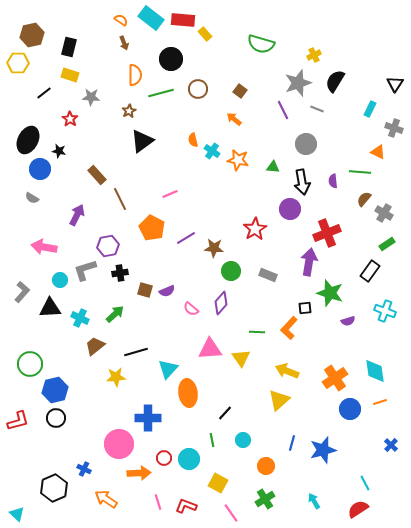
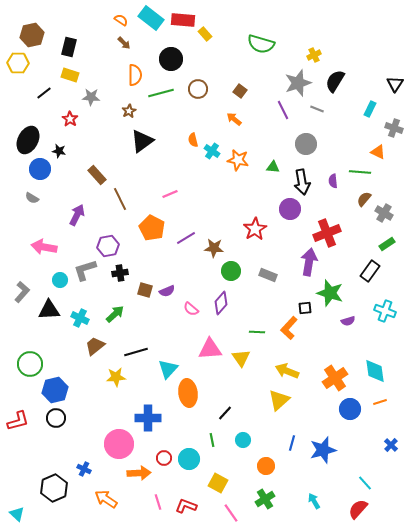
brown arrow at (124, 43): rotated 24 degrees counterclockwise
black triangle at (50, 308): moved 1 px left, 2 px down
cyan line at (365, 483): rotated 14 degrees counterclockwise
red semicircle at (358, 509): rotated 15 degrees counterclockwise
